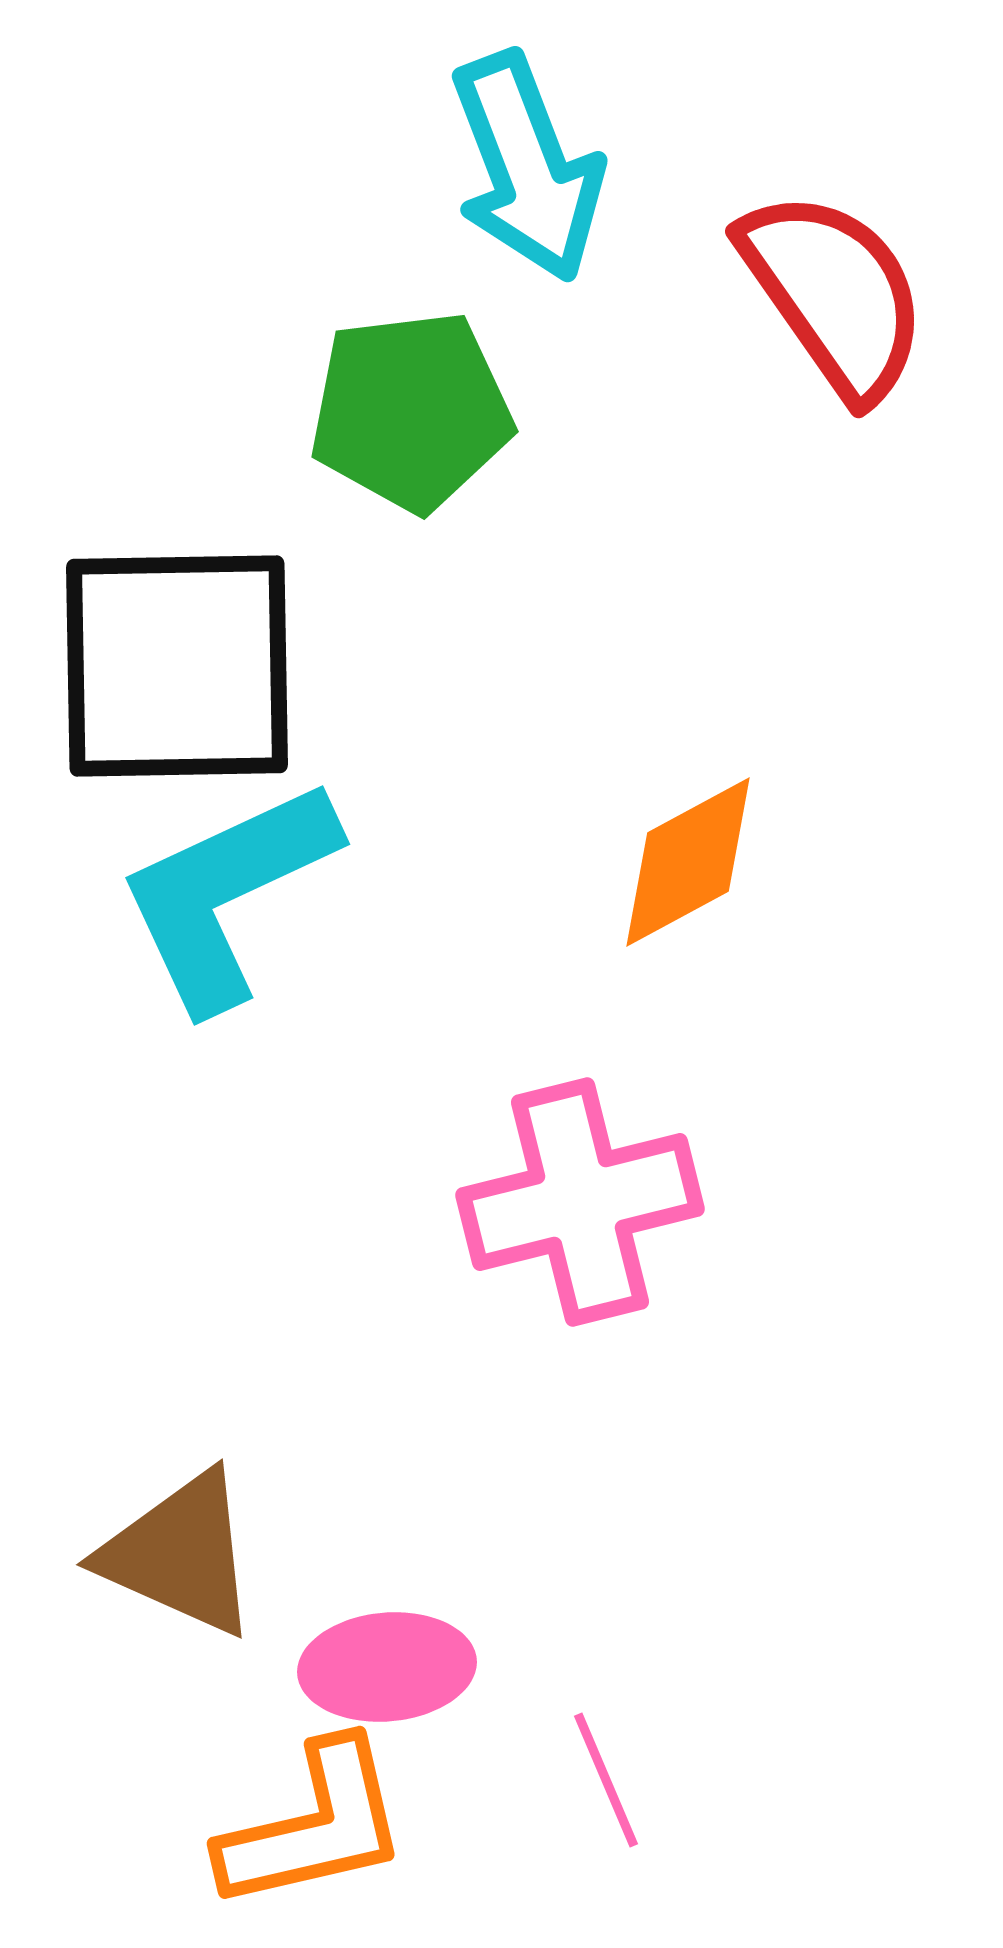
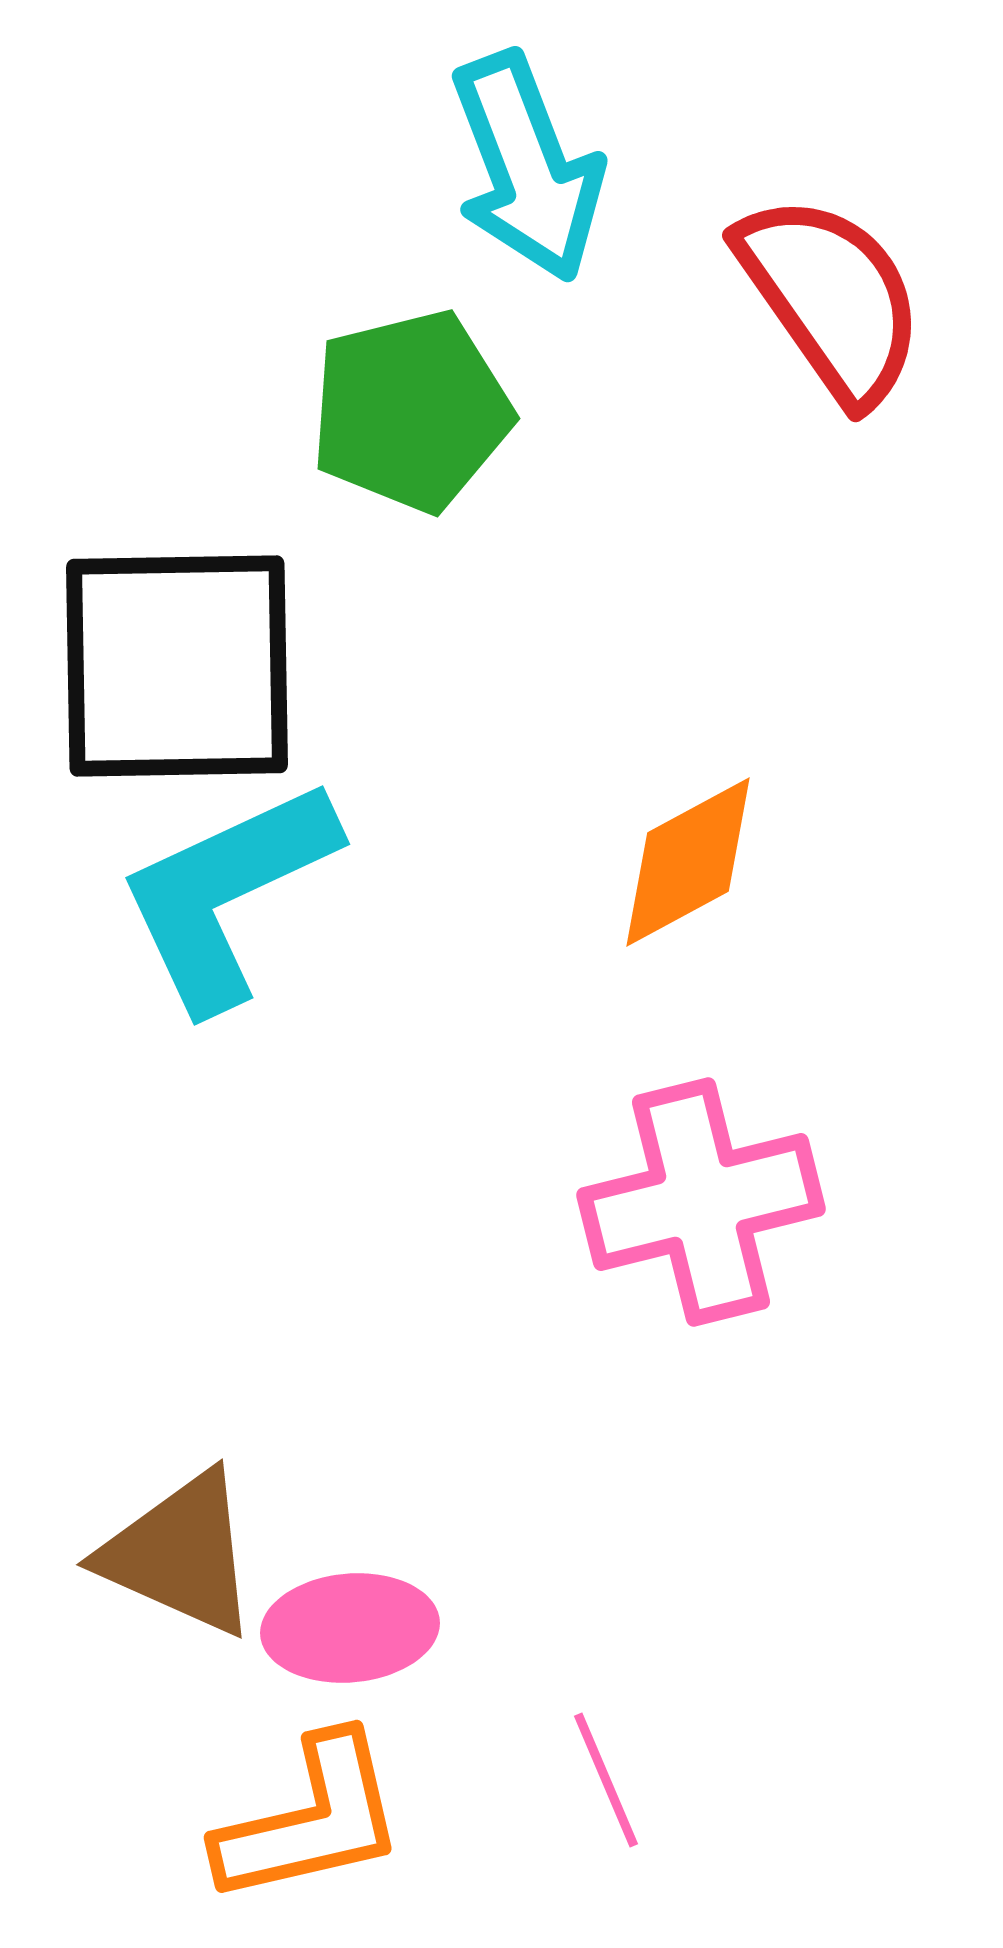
red semicircle: moved 3 px left, 4 px down
green pentagon: rotated 7 degrees counterclockwise
pink cross: moved 121 px right
pink ellipse: moved 37 px left, 39 px up
orange L-shape: moved 3 px left, 6 px up
